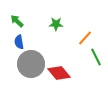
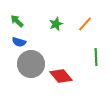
green star: rotated 24 degrees counterclockwise
orange line: moved 14 px up
blue semicircle: rotated 64 degrees counterclockwise
green line: rotated 24 degrees clockwise
red diamond: moved 2 px right, 3 px down
